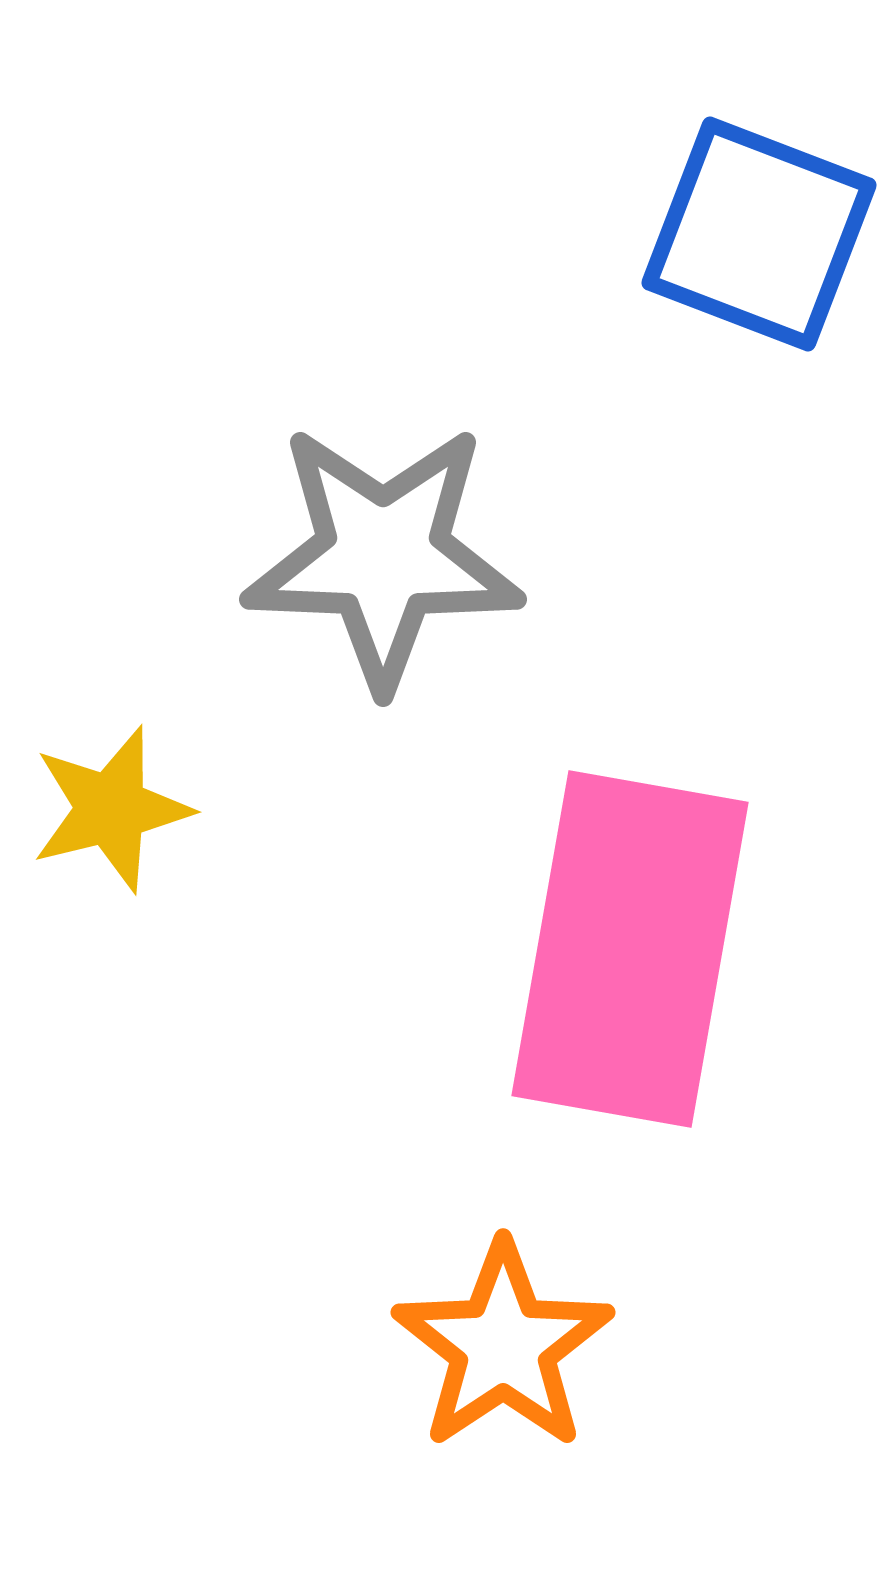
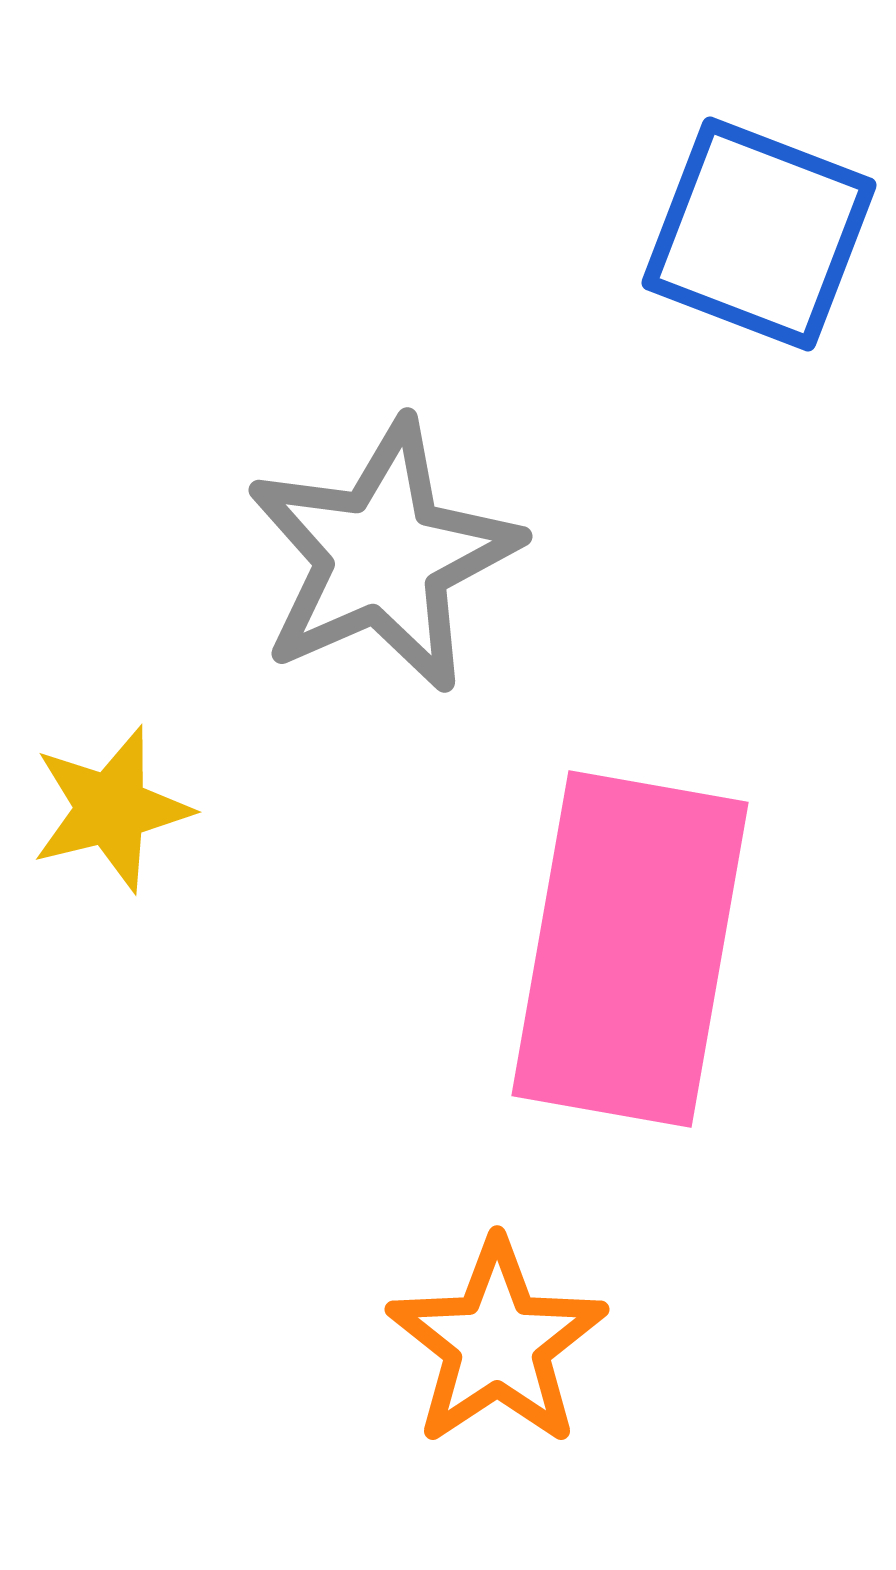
gray star: rotated 26 degrees counterclockwise
orange star: moved 6 px left, 3 px up
